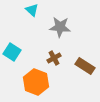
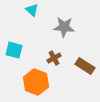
gray star: moved 4 px right
cyan square: moved 2 px right, 2 px up; rotated 18 degrees counterclockwise
